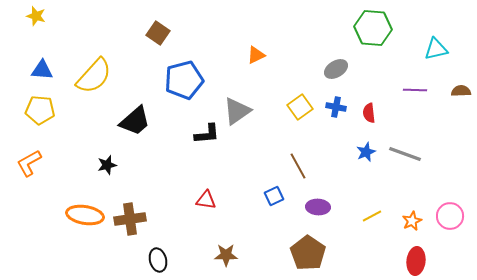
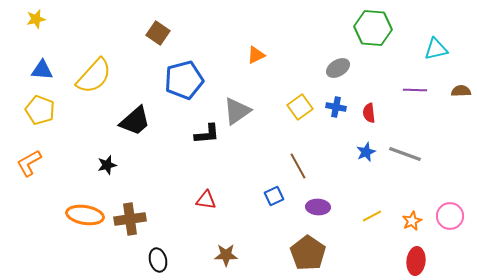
yellow star: moved 3 px down; rotated 30 degrees counterclockwise
gray ellipse: moved 2 px right, 1 px up
yellow pentagon: rotated 16 degrees clockwise
